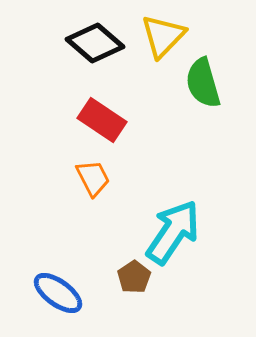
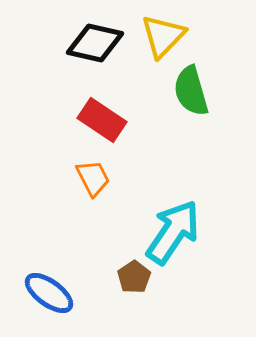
black diamond: rotated 28 degrees counterclockwise
green semicircle: moved 12 px left, 8 px down
blue ellipse: moved 9 px left
